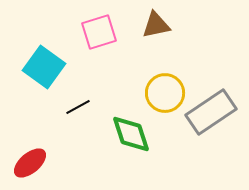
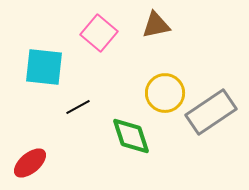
pink square: moved 1 px down; rotated 33 degrees counterclockwise
cyan square: rotated 30 degrees counterclockwise
green diamond: moved 2 px down
